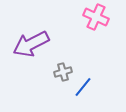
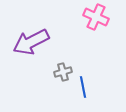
purple arrow: moved 2 px up
blue line: rotated 50 degrees counterclockwise
